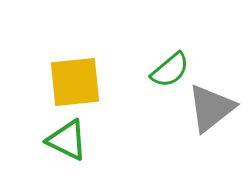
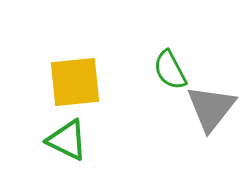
green semicircle: rotated 102 degrees clockwise
gray triangle: rotated 14 degrees counterclockwise
